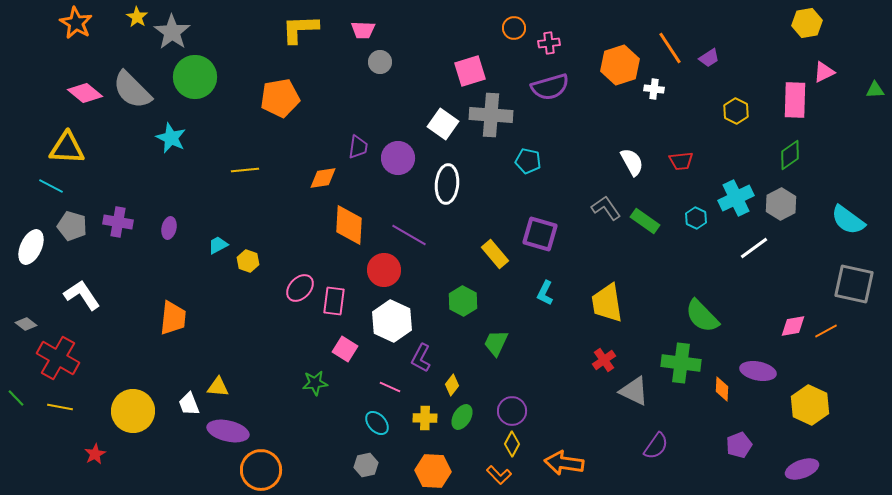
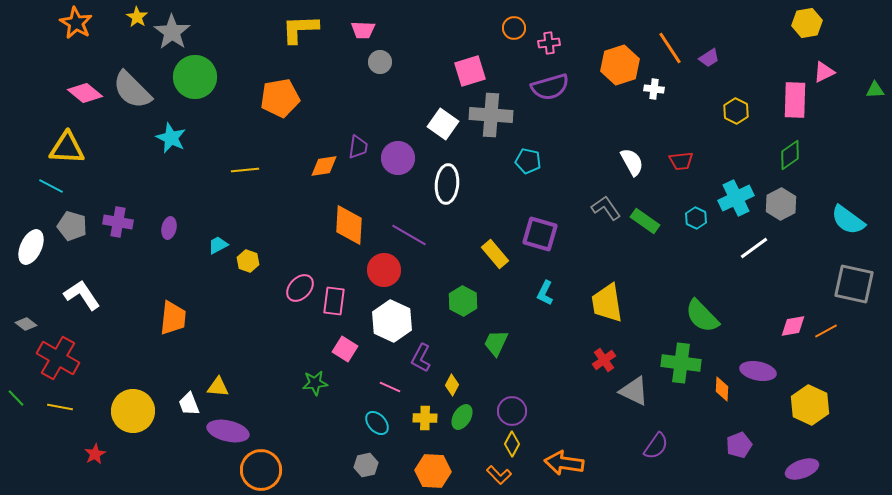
orange diamond at (323, 178): moved 1 px right, 12 px up
yellow diamond at (452, 385): rotated 10 degrees counterclockwise
